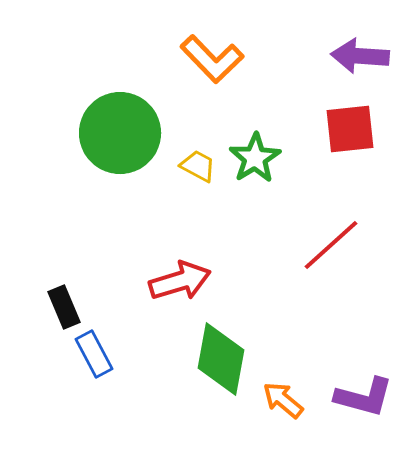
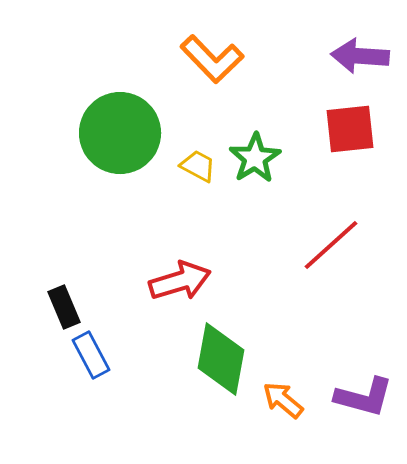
blue rectangle: moved 3 px left, 1 px down
